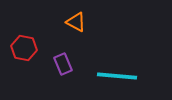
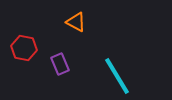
purple rectangle: moved 3 px left
cyan line: rotated 54 degrees clockwise
